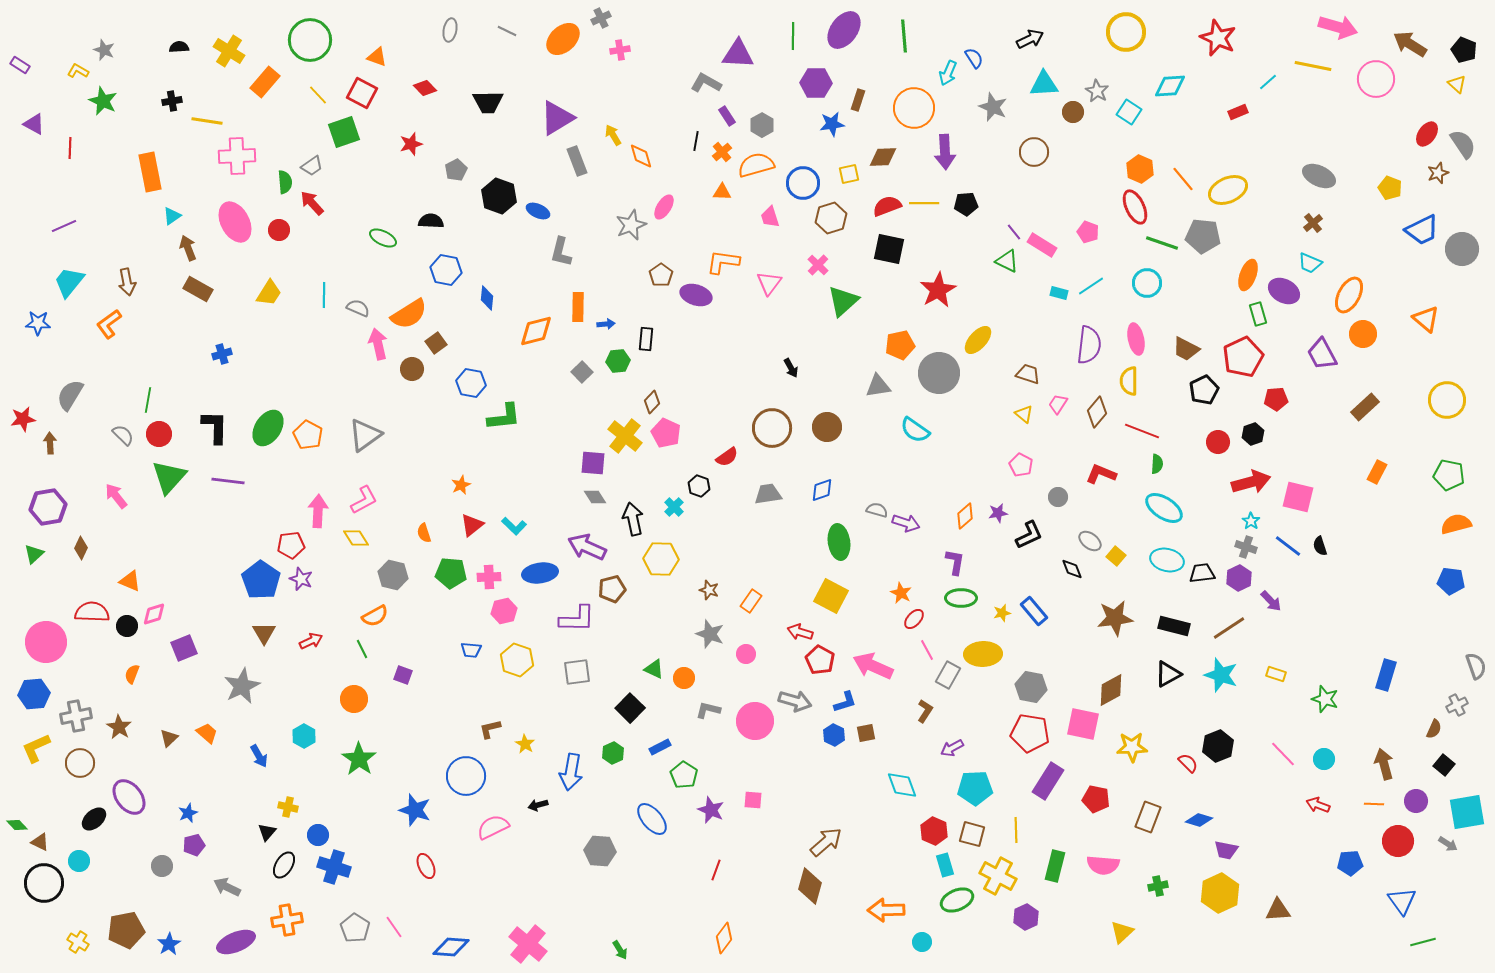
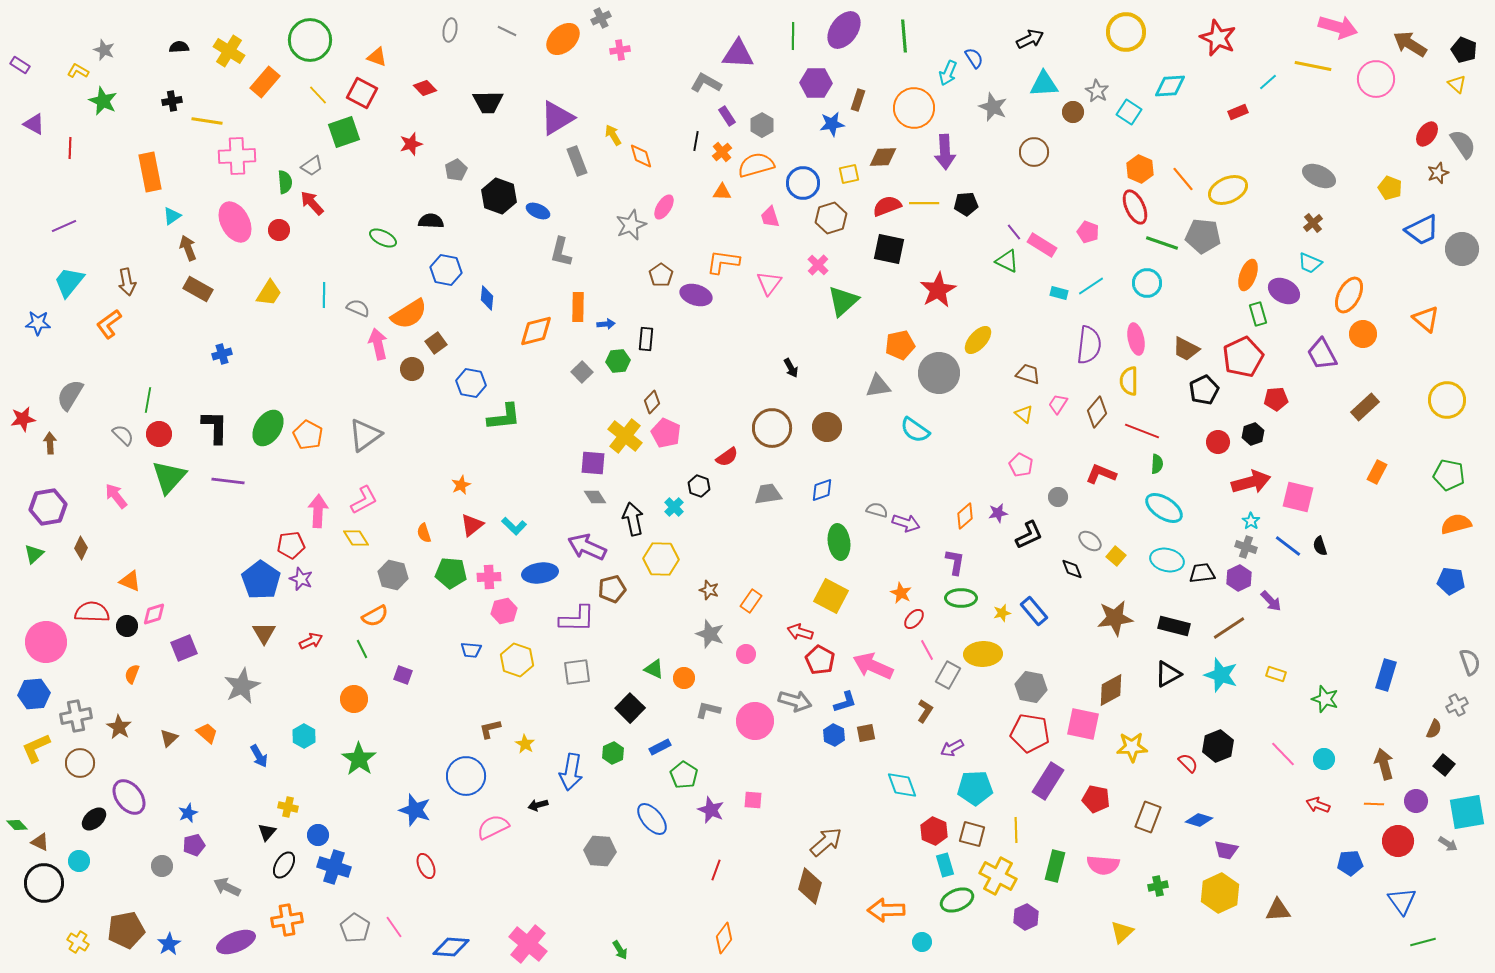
gray semicircle at (1476, 666): moved 6 px left, 4 px up
